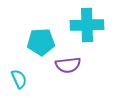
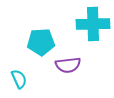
cyan cross: moved 6 px right, 1 px up
